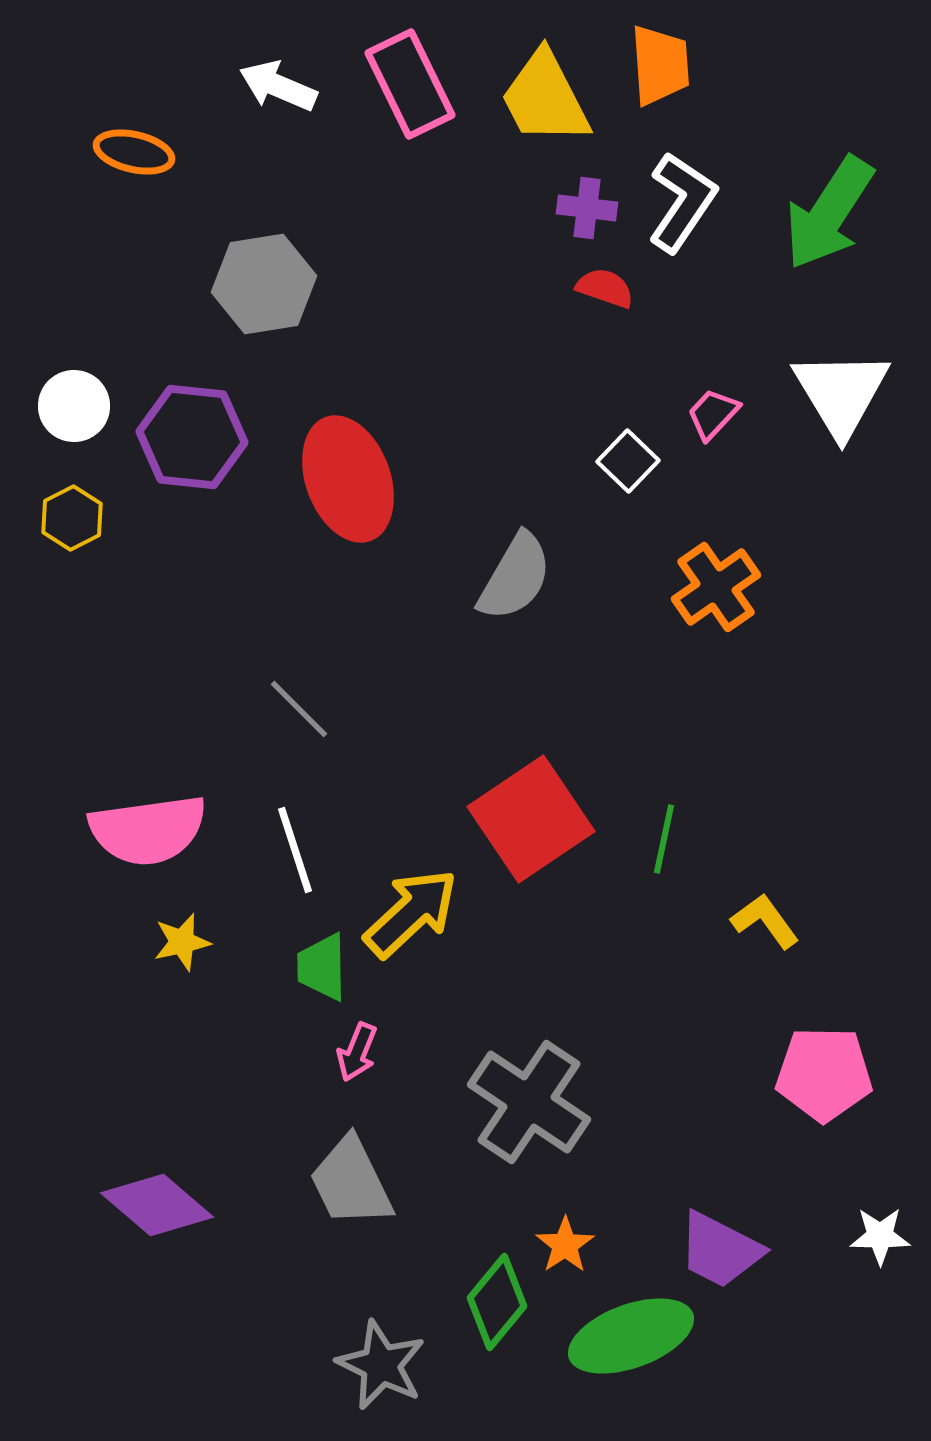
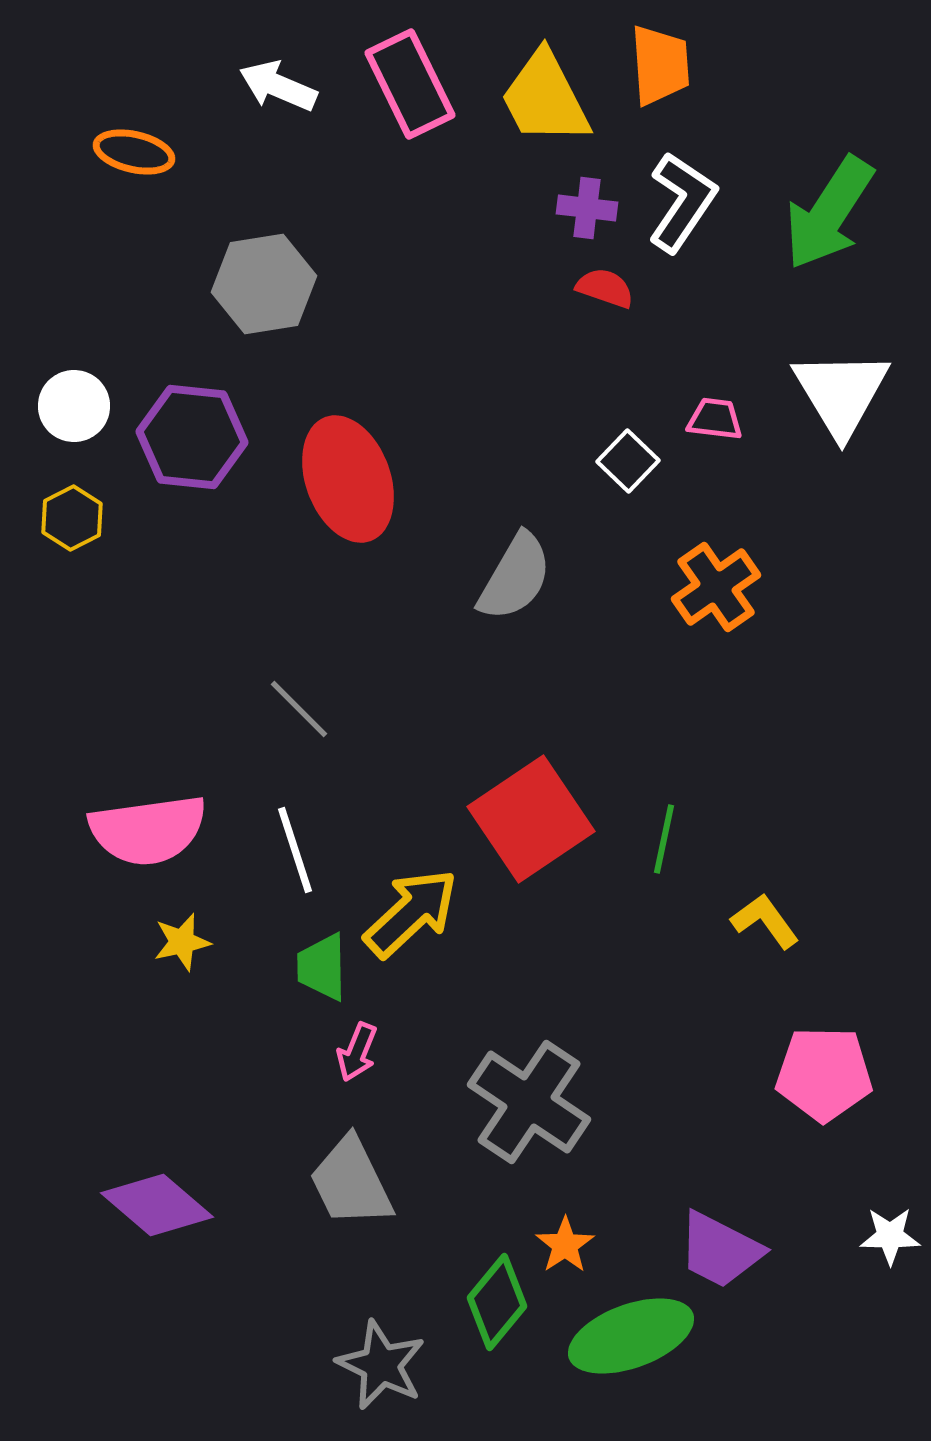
pink trapezoid: moved 2 px right, 5 px down; rotated 54 degrees clockwise
white star: moved 10 px right
